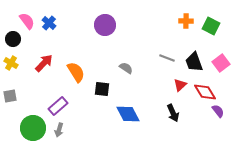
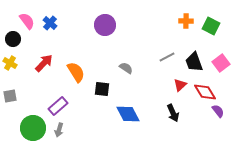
blue cross: moved 1 px right
gray line: moved 1 px up; rotated 49 degrees counterclockwise
yellow cross: moved 1 px left
